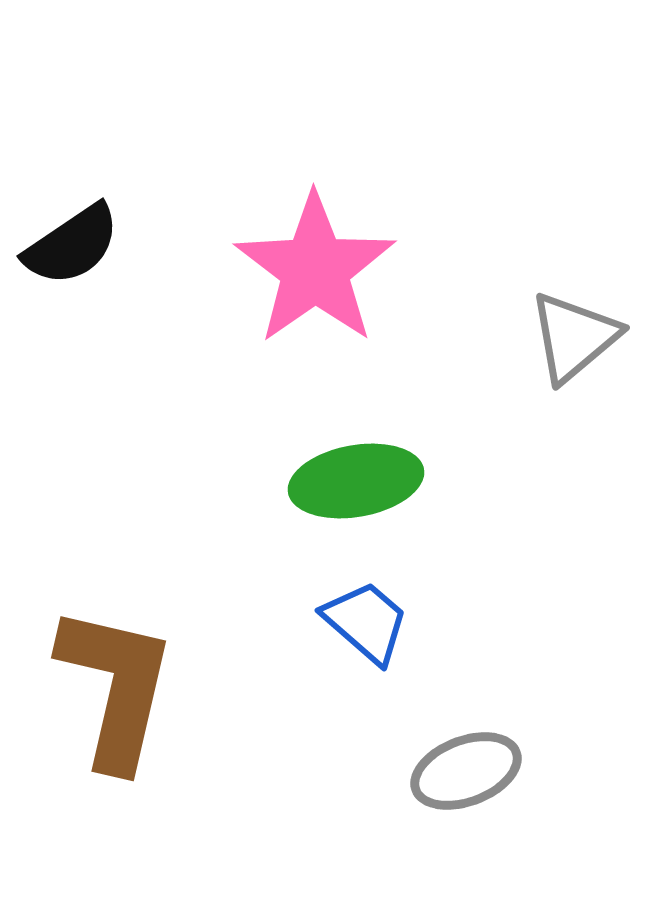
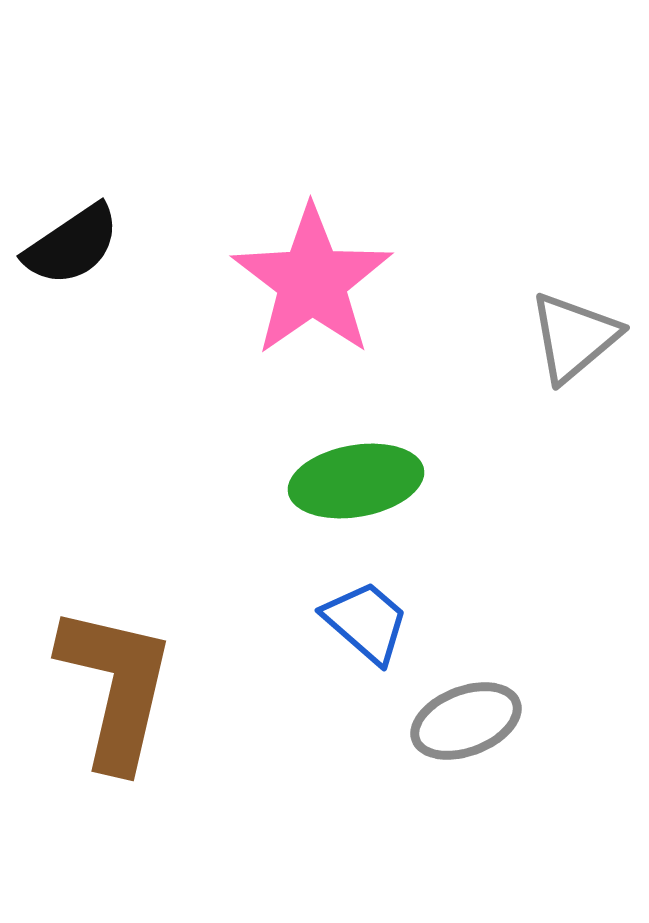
pink star: moved 3 px left, 12 px down
gray ellipse: moved 50 px up
